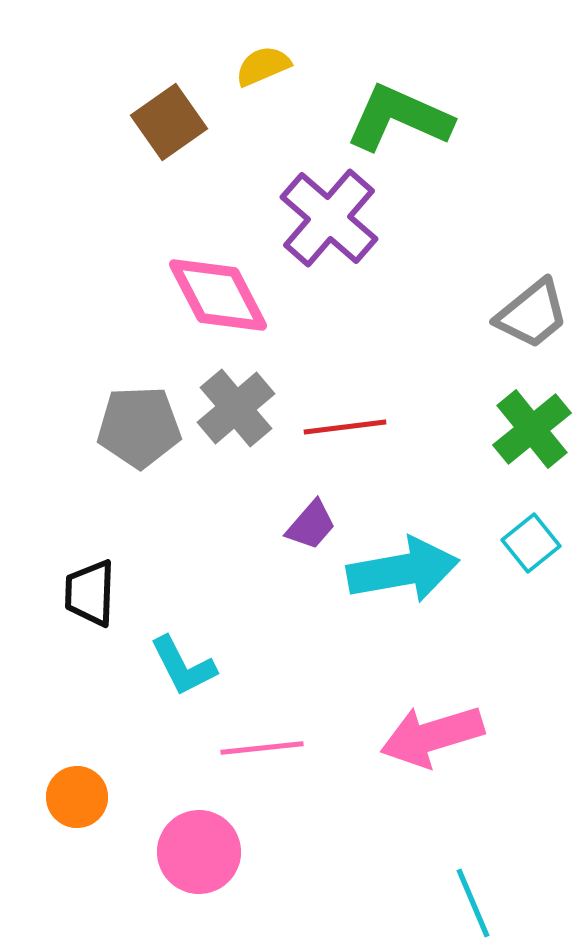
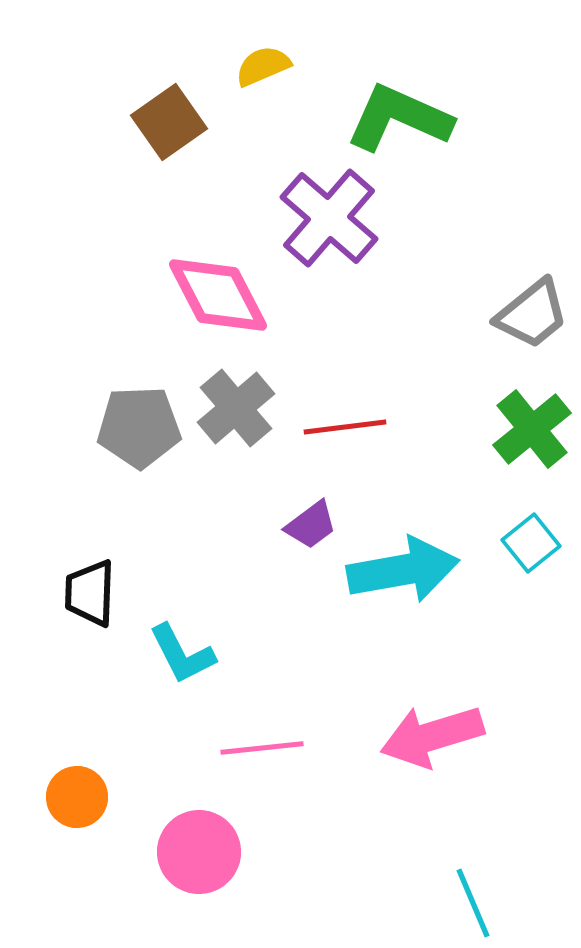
purple trapezoid: rotated 12 degrees clockwise
cyan L-shape: moved 1 px left, 12 px up
